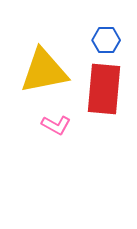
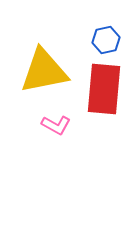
blue hexagon: rotated 12 degrees counterclockwise
